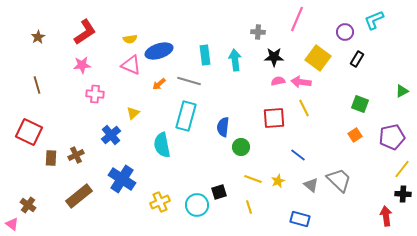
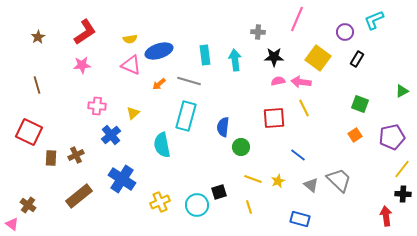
pink cross at (95, 94): moved 2 px right, 12 px down
